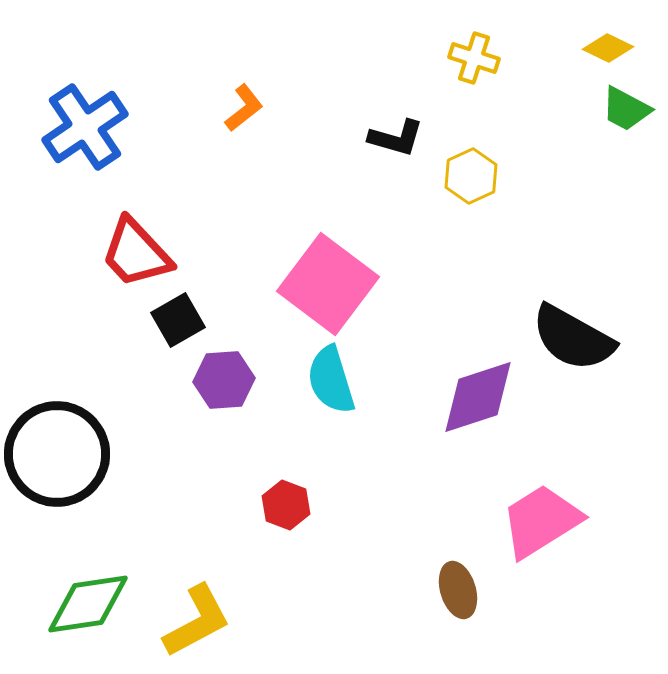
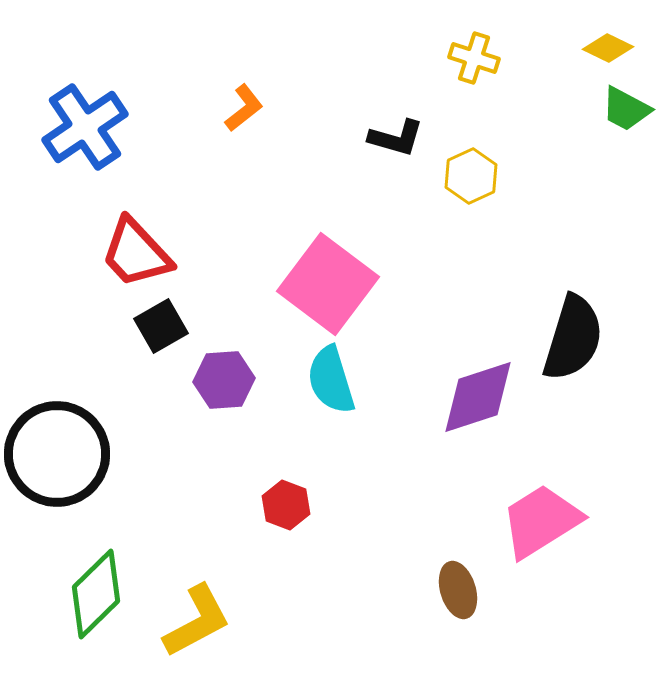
black square: moved 17 px left, 6 px down
black semicircle: rotated 102 degrees counterclockwise
green diamond: moved 8 px right, 10 px up; rotated 36 degrees counterclockwise
